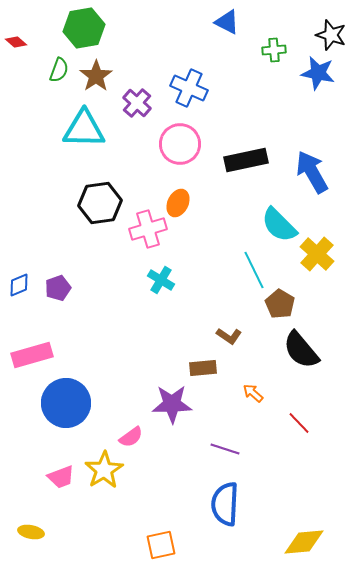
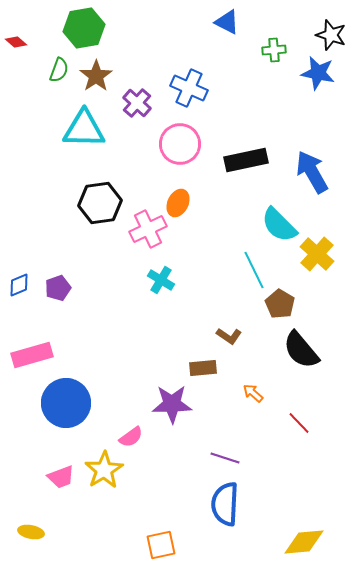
pink cross: rotated 9 degrees counterclockwise
purple line: moved 9 px down
